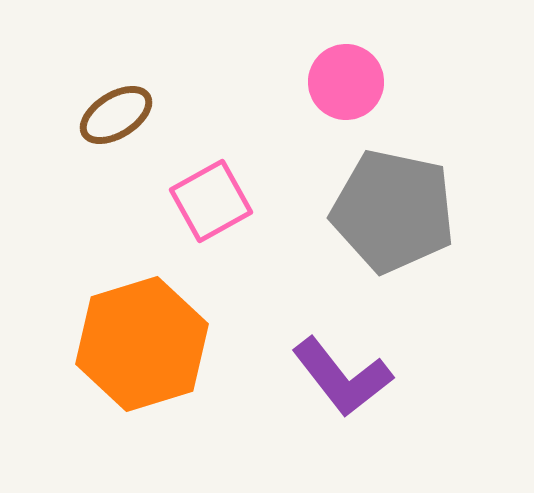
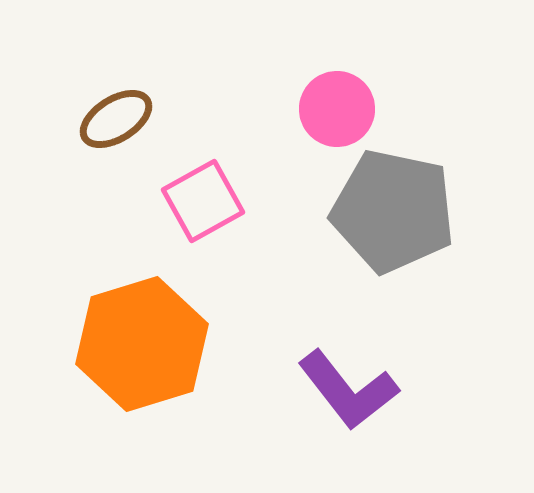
pink circle: moved 9 px left, 27 px down
brown ellipse: moved 4 px down
pink square: moved 8 px left
purple L-shape: moved 6 px right, 13 px down
